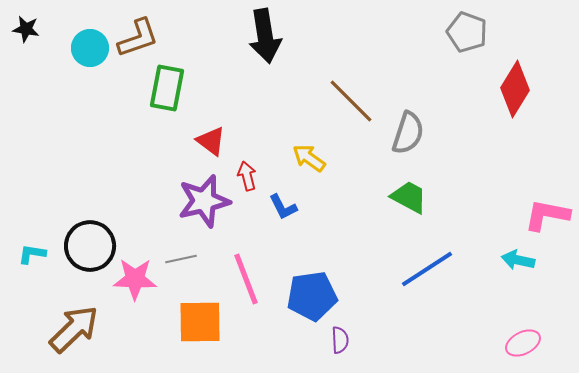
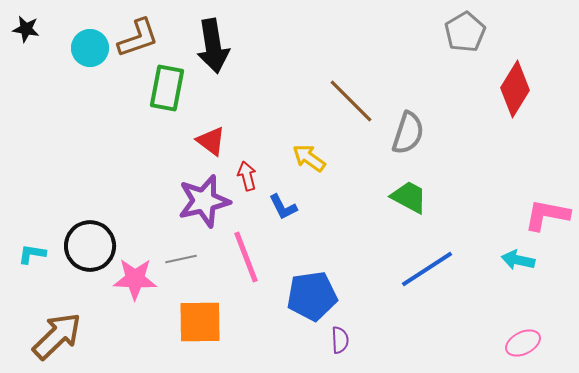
gray pentagon: moved 2 px left; rotated 21 degrees clockwise
black arrow: moved 52 px left, 10 px down
pink line: moved 22 px up
brown arrow: moved 17 px left, 7 px down
